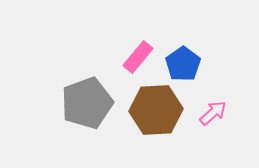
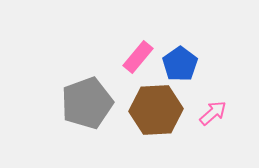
blue pentagon: moved 3 px left
